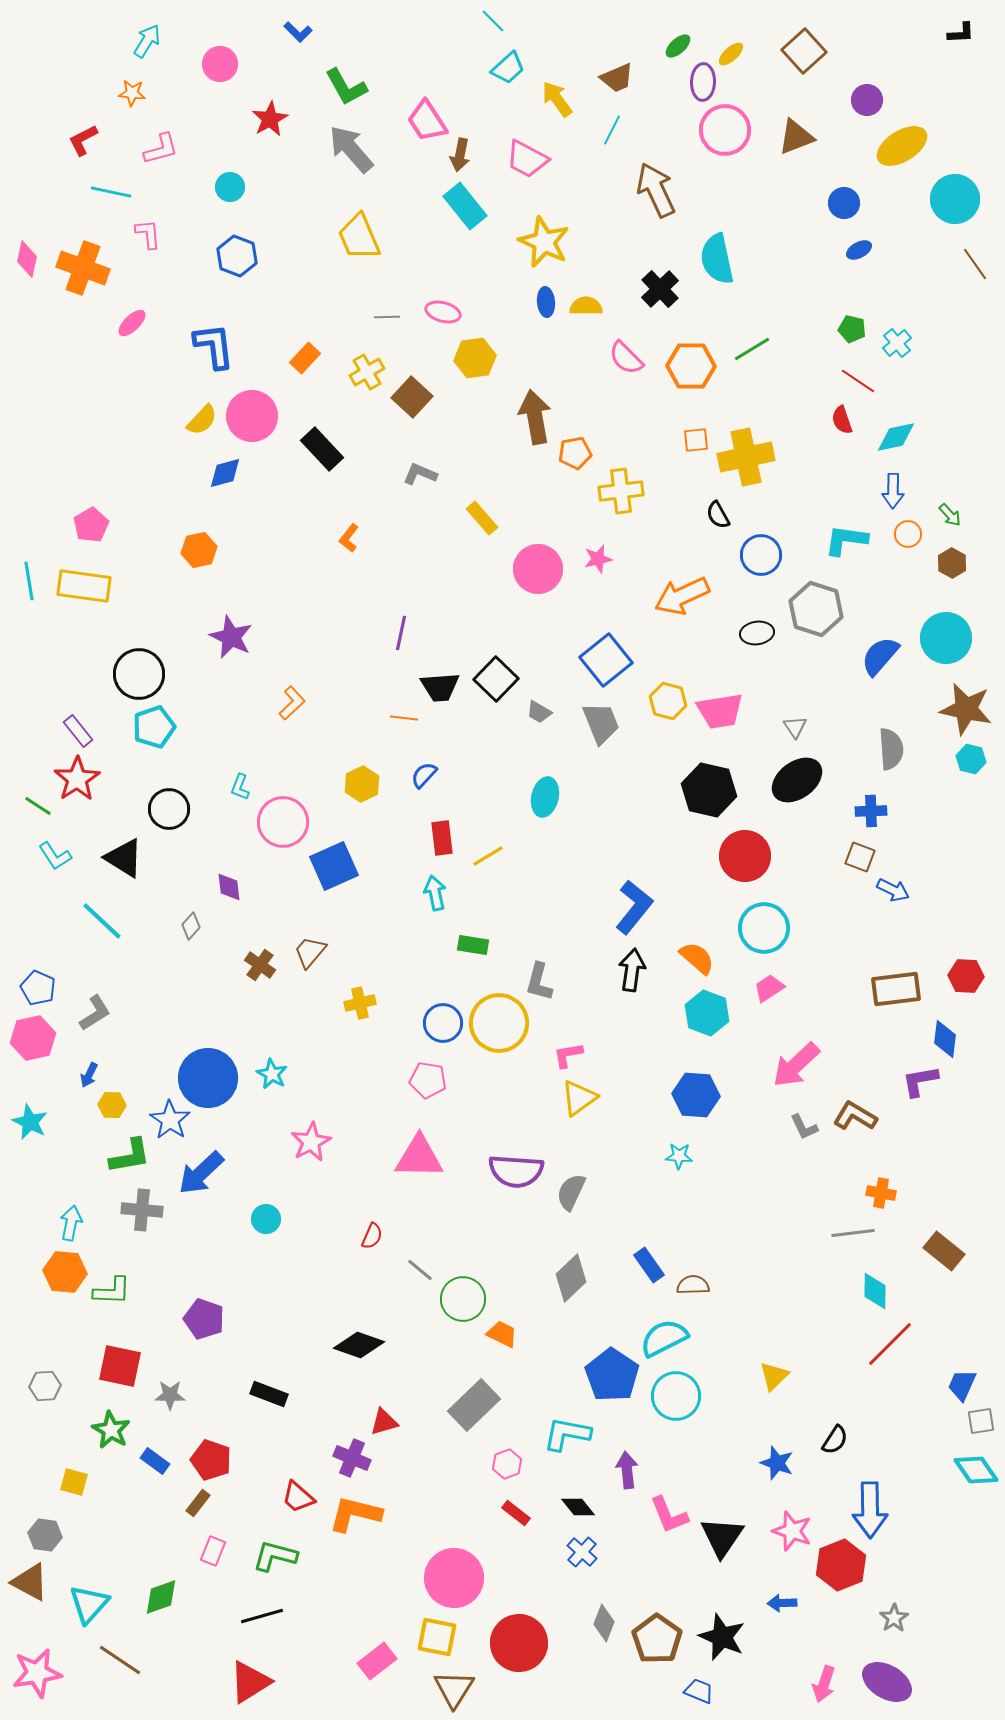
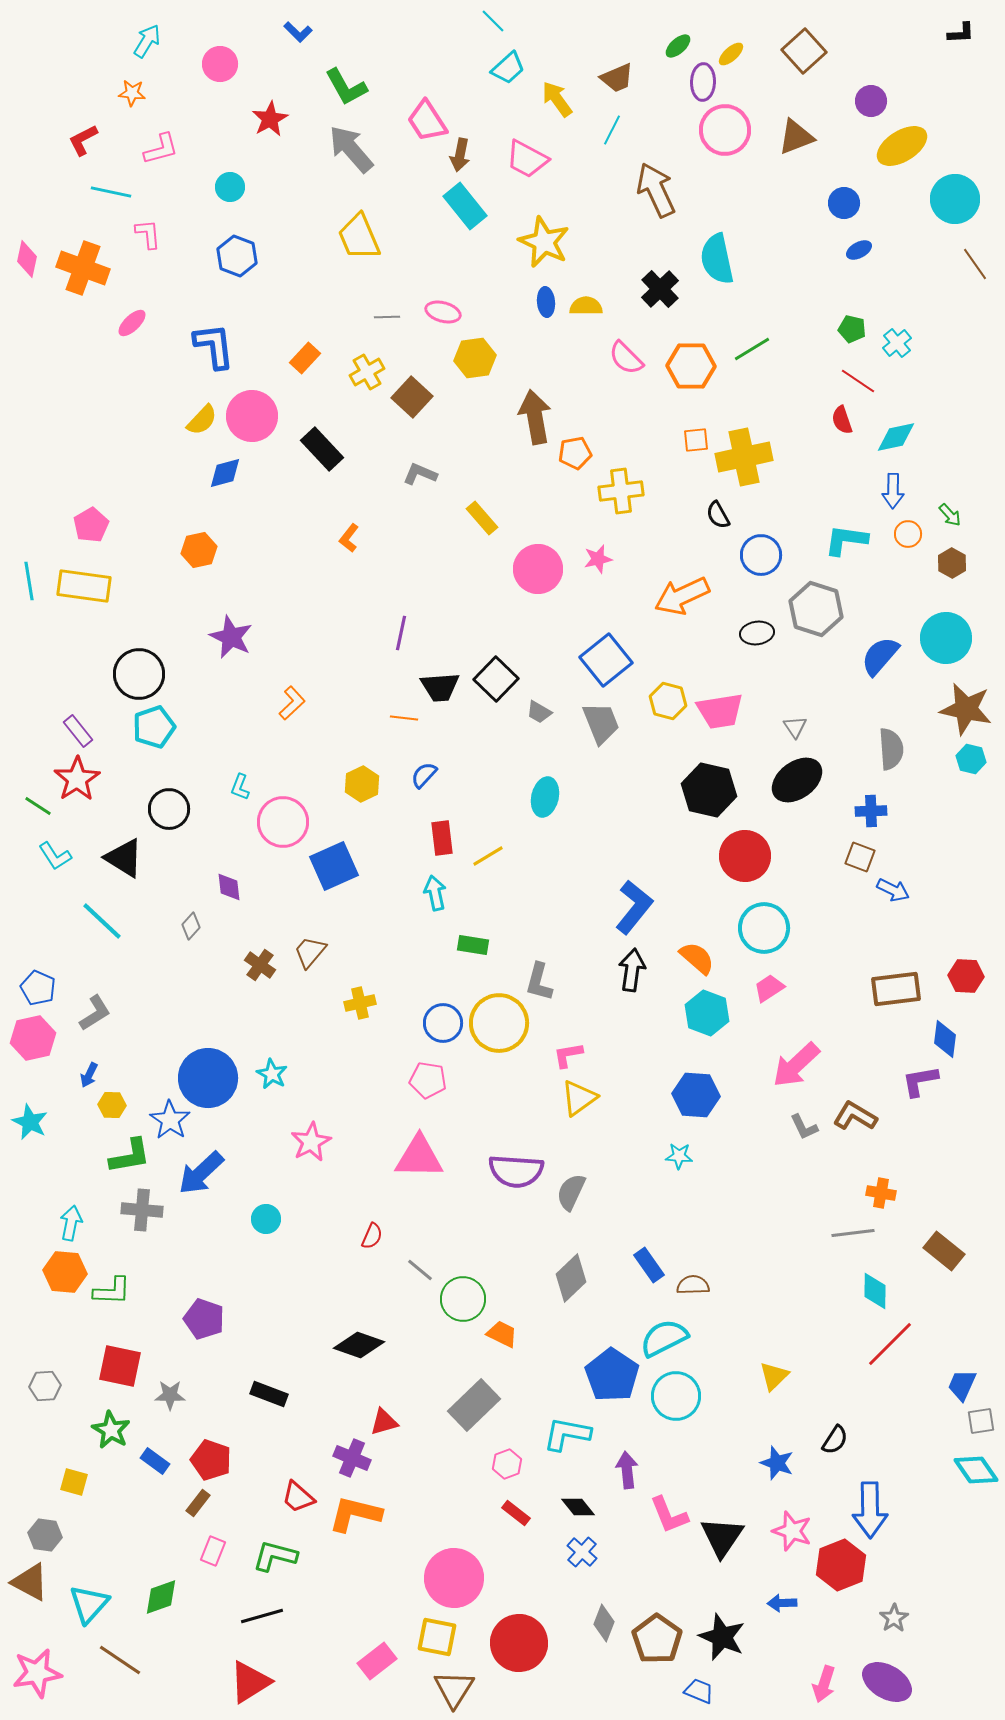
purple circle at (867, 100): moved 4 px right, 1 px down
yellow cross at (746, 457): moved 2 px left
